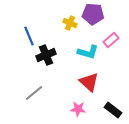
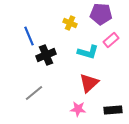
purple pentagon: moved 8 px right
red triangle: moved 1 px down; rotated 35 degrees clockwise
black rectangle: rotated 42 degrees counterclockwise
